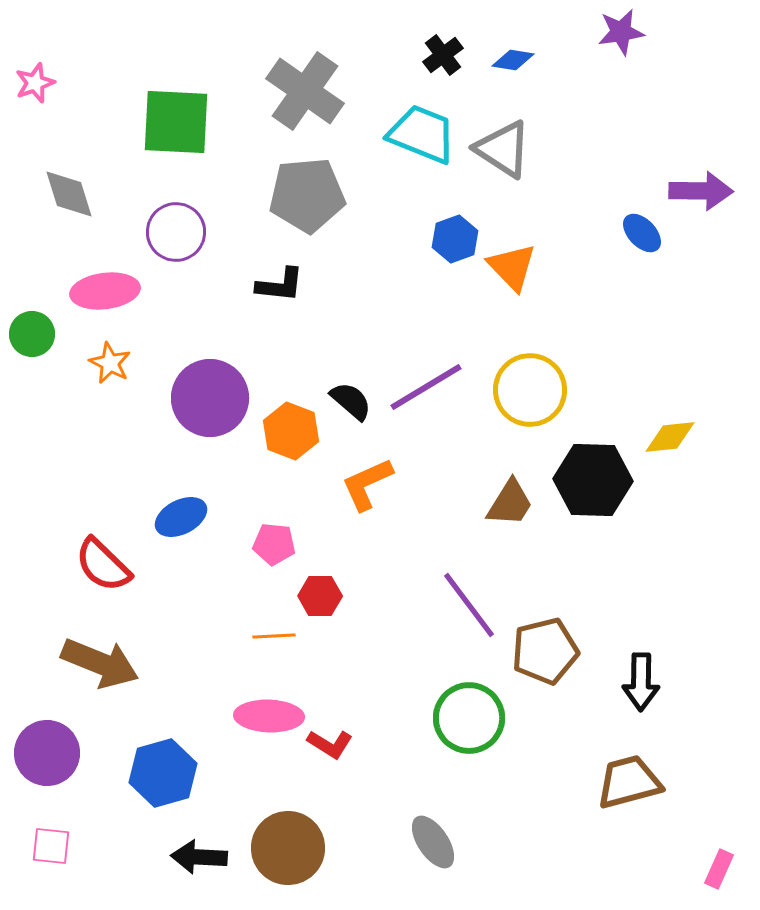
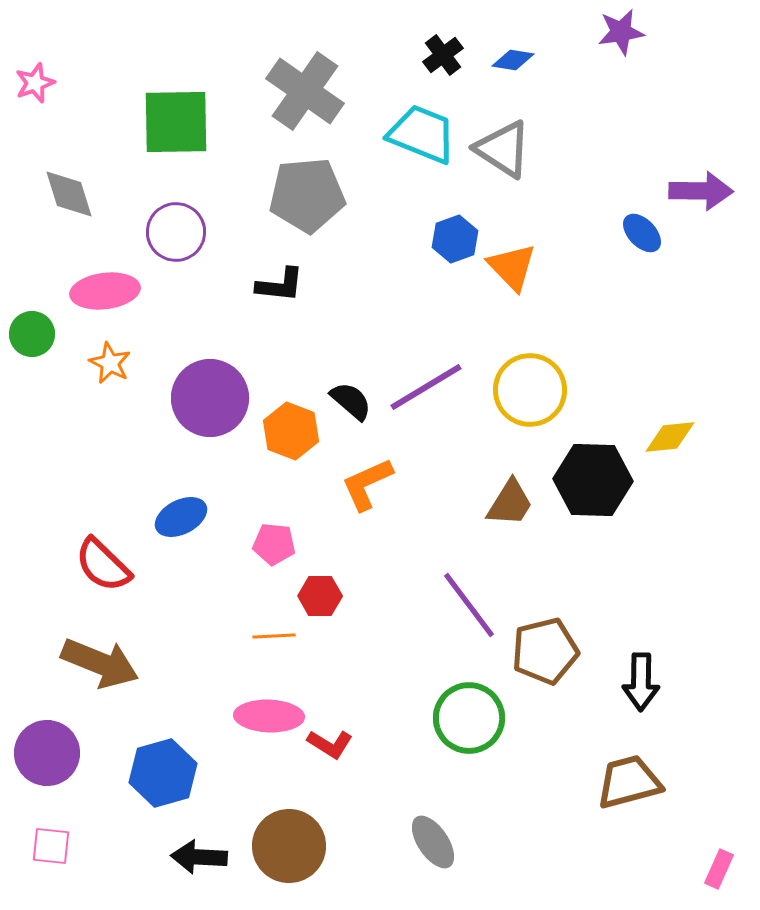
green square at (176, 122): rotated 4 degrees counterclockwise
brown circle at (288, 848): moved 1 px right, 2 px up
